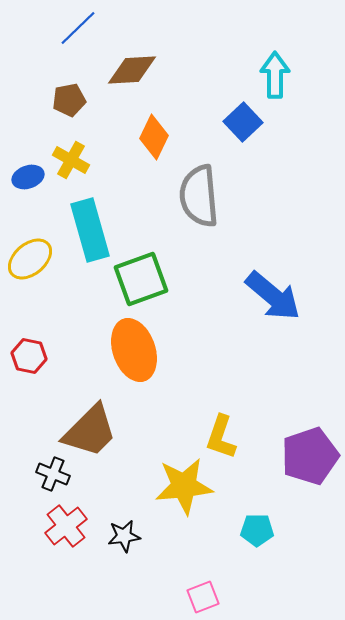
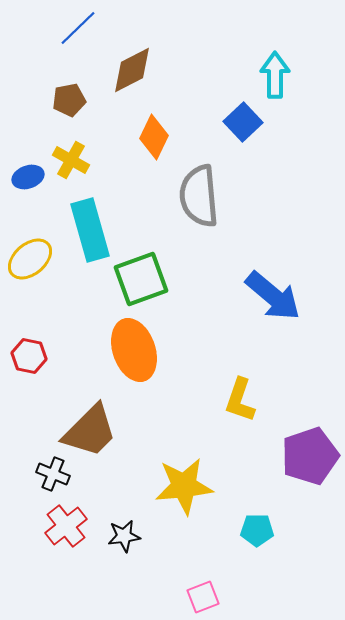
brown diamond: rotated 24 degrees counterclockwise
yellow L-shape: moved 19 px right, 37 px up
